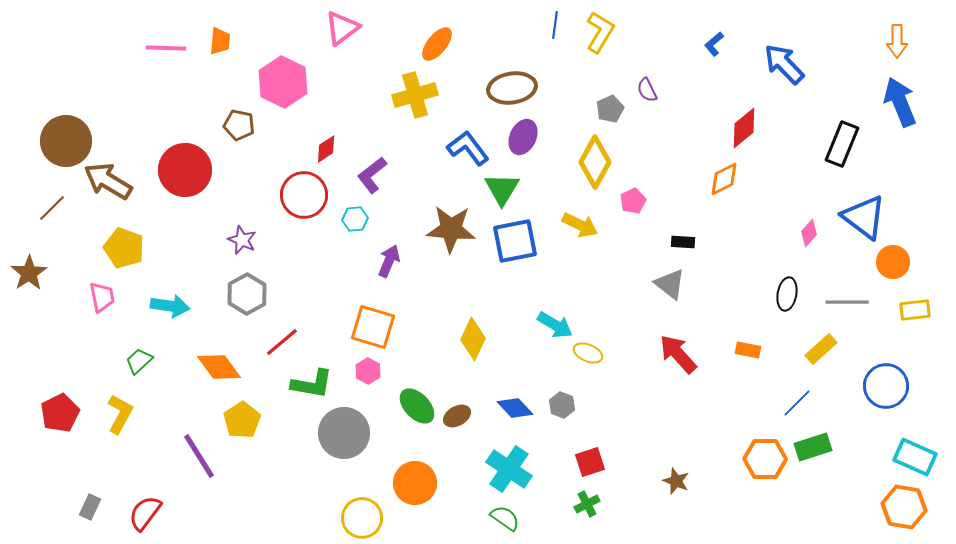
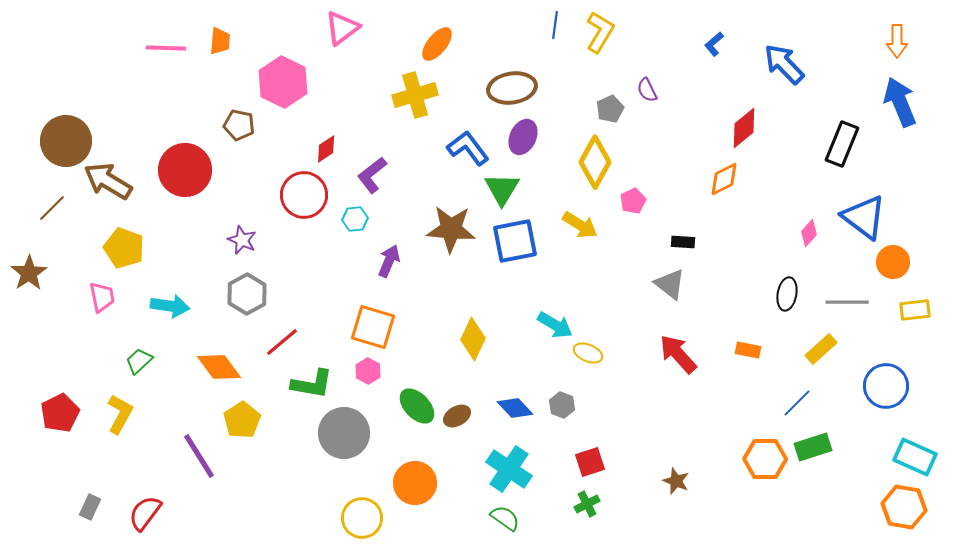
yellow arrow at (580, 225): rotated 6 degrees clockwise
